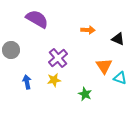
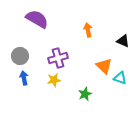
orange arrow: rotated 104 degrees counterclockwise
black triangle: moved 5 px right, 2 px down
gray circle: moved 9 px right, 6 px down
purple cross: rotated 24 degrees clockwise
orange triangle: rotated 12 degrees counterclockwise
blue arrow: moved 3 px left, 4 px up
green star: rotated 24 degrees clockwise
